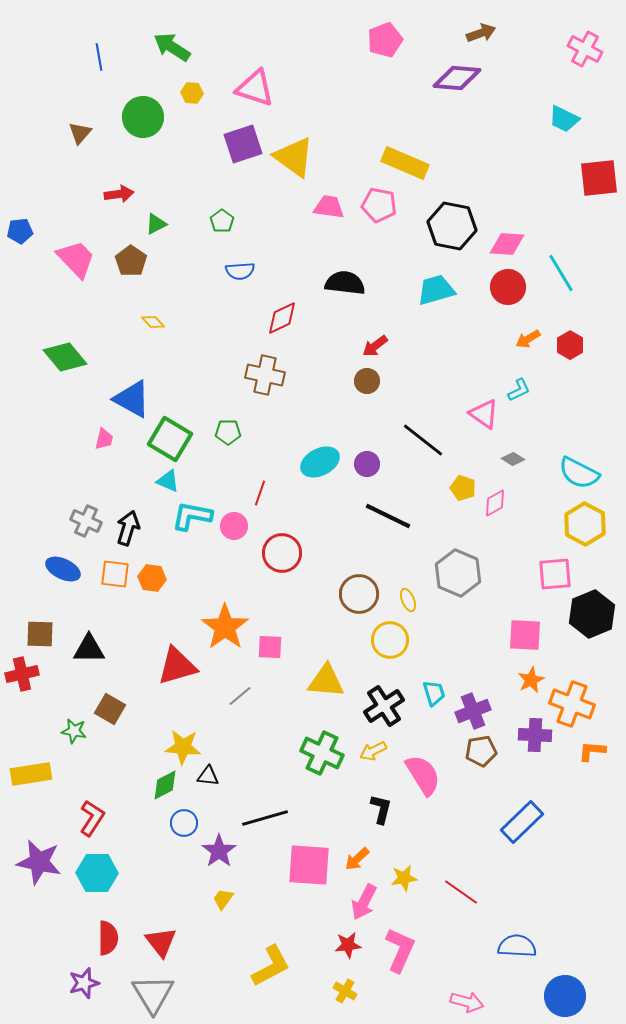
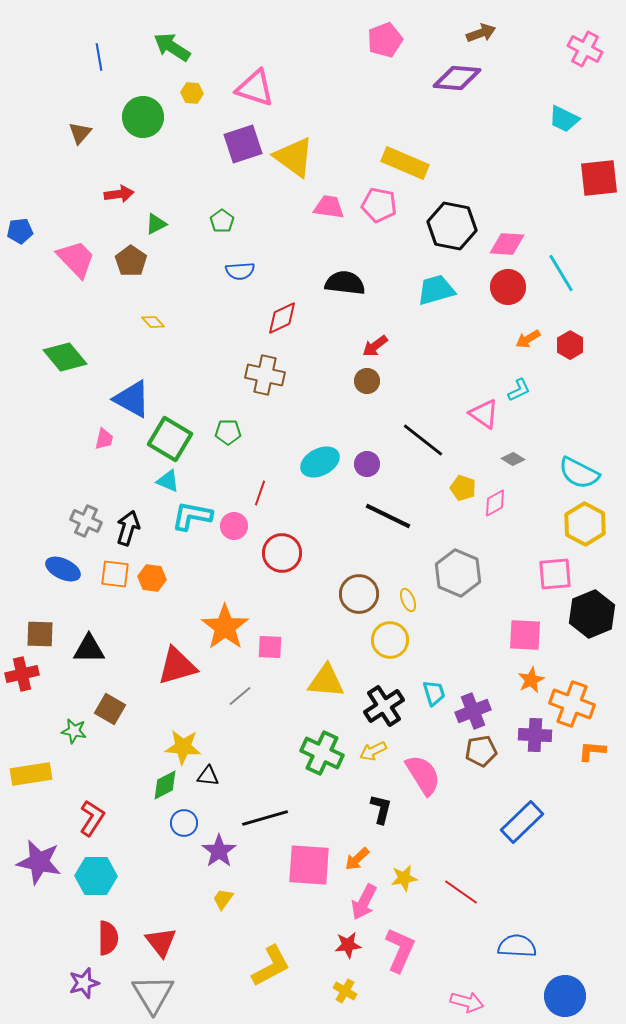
cyan hexagon at (97, 873): moved 1 px left, 3 px down
